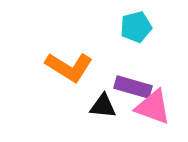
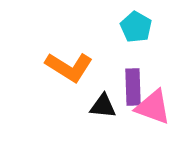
cyan pentagon: rotated 28 degrees counterclockwise
purple rectangle: rotated 72 degrees clockwise
